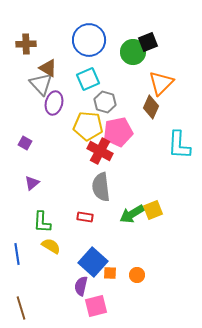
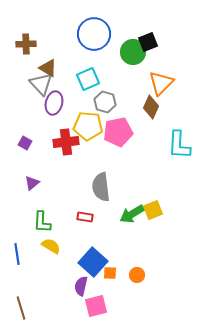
blue circle: moved 5 px right, 6 px up
red cross: moved 34 px left, 9 px up; rotated 35 degrees counterclockwise
